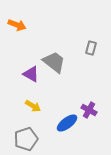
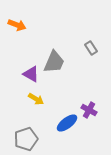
gray rectangle: rotated 48 degrees counterclockwise
gray trapezoid: rotated 75 degrees clockwise
yellow arrow: moved 3 px right, 7 px up
